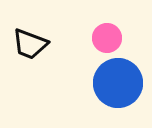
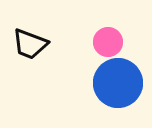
pink circle: moved 1 px right, 4 px down
